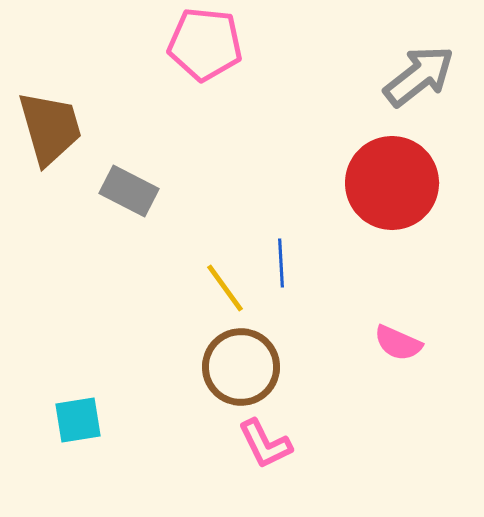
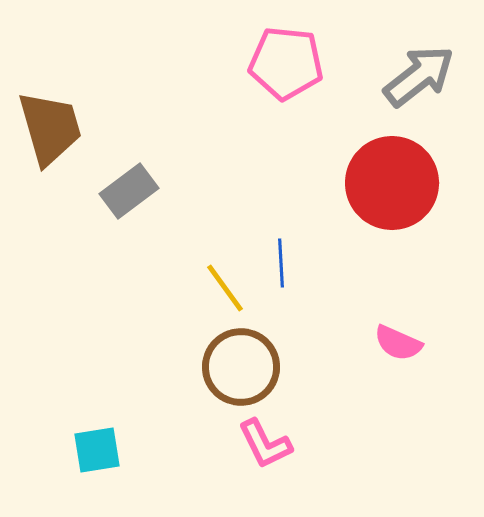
pink pentagon: moved 81 px right, 19 px down
gray rectangle: rotated 64 degrees counterclockwise
cyan square: moved 19 px right, 30 px down
